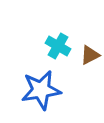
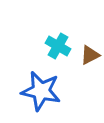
blue star: moved 1 px down; rotated 21 degrees clockwise
